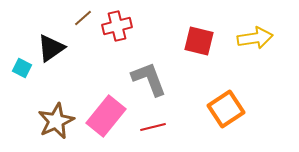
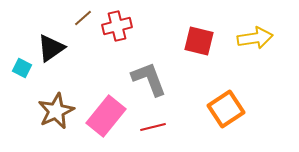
brown star: moved 10 px up
